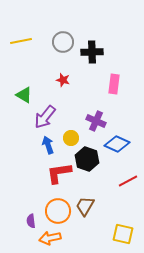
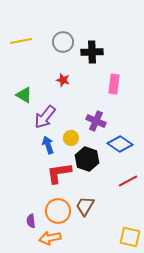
blue diamond: moved 3 px right; rotated 10 degrees clockwise
yellow square: moved 7 px right, 3 px down
